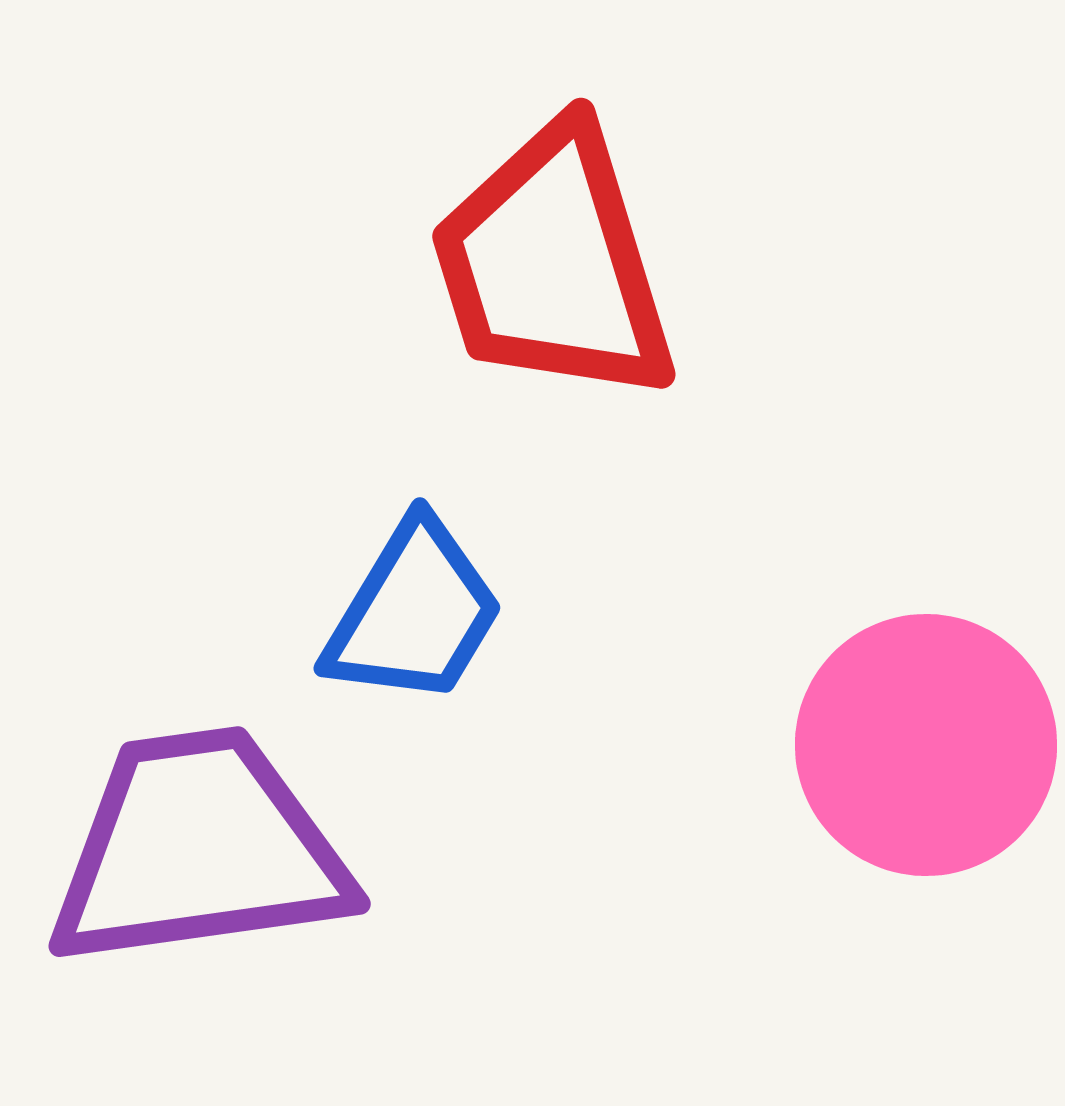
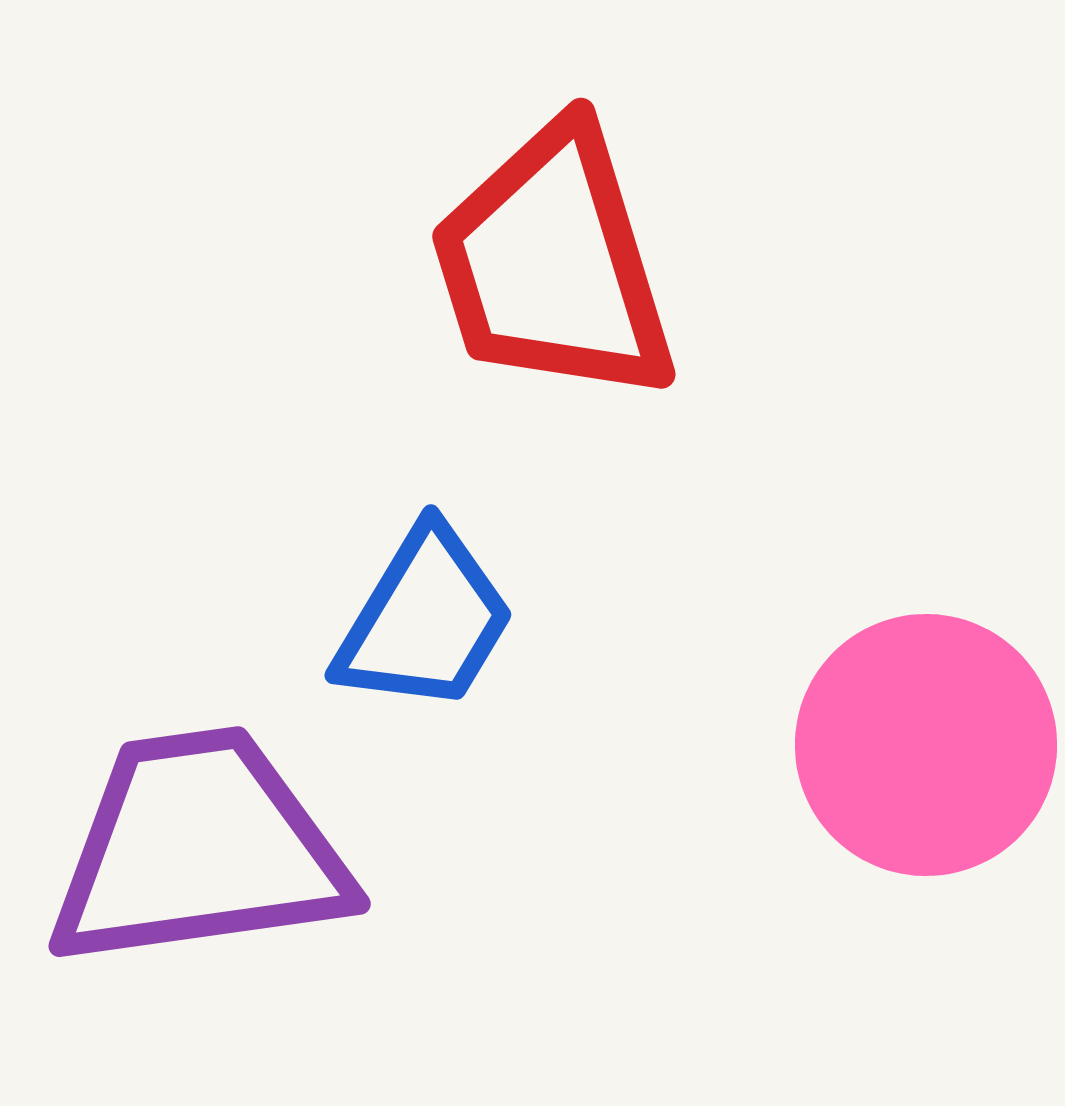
blue trapezoid: moved 11 px right, 7 px down
